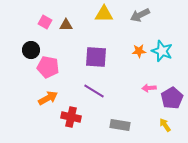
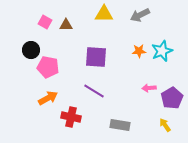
cyan star: rotated 30 degrees clockwise
